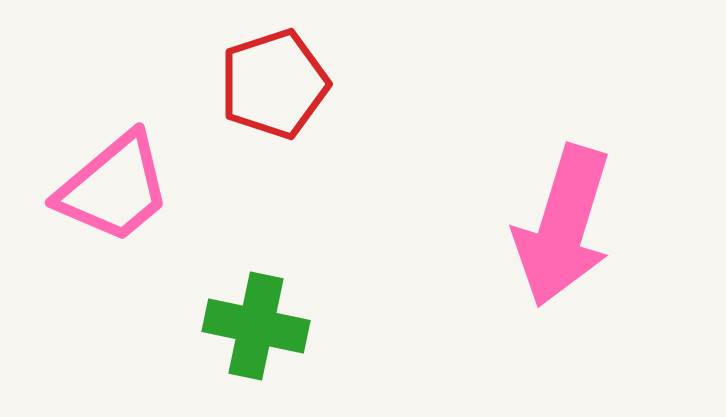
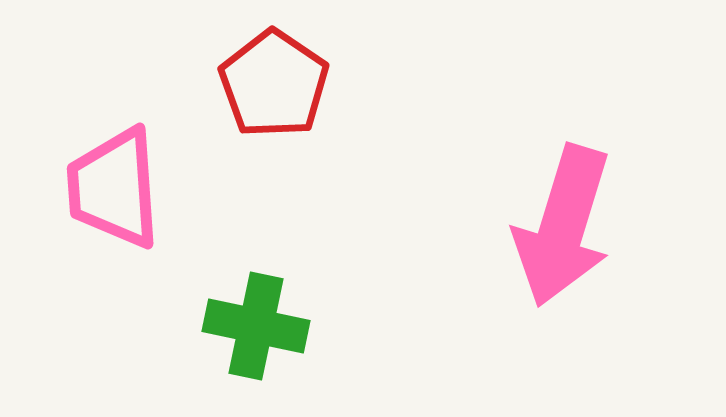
red pentagon: rotated 20 degrees counterclockwise
pink trapezoid: rotated 126 degrees clockwise
